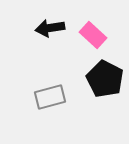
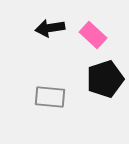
black pentagon: rotated 27 degrees clockwise
gray rectangle: rotated 20 degrees clockwise
